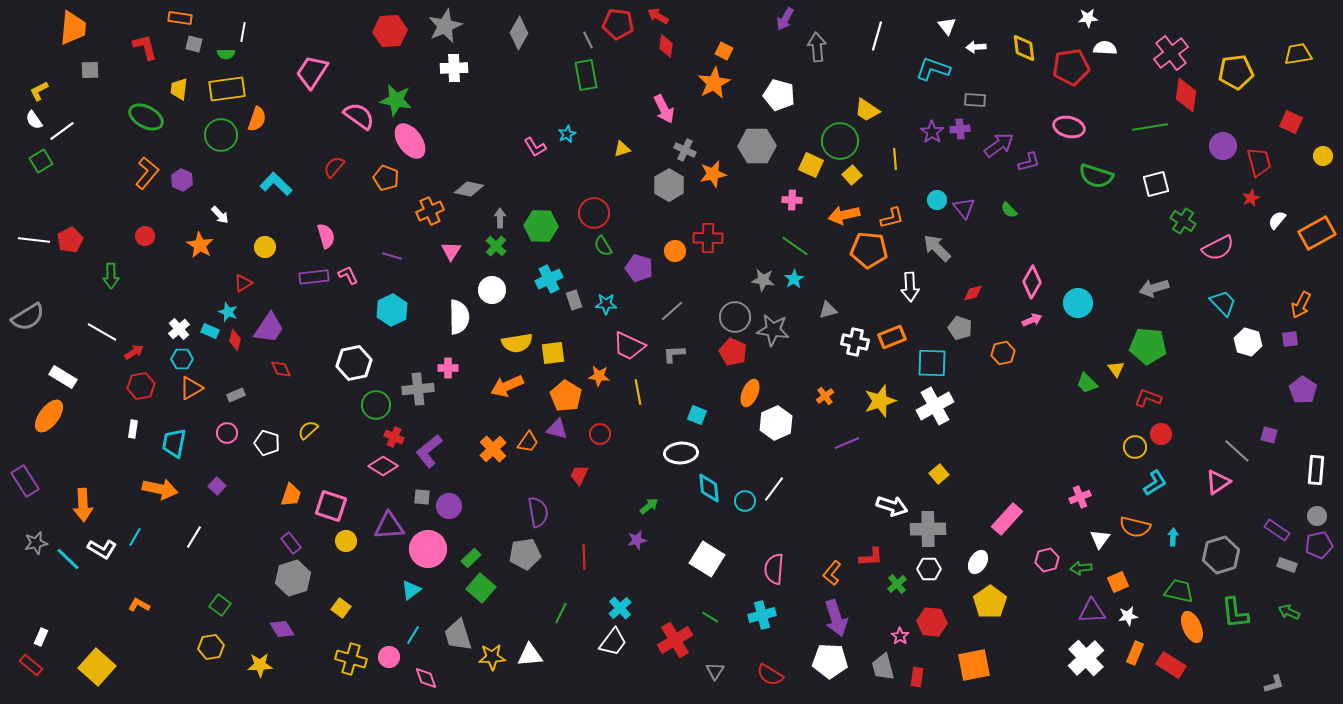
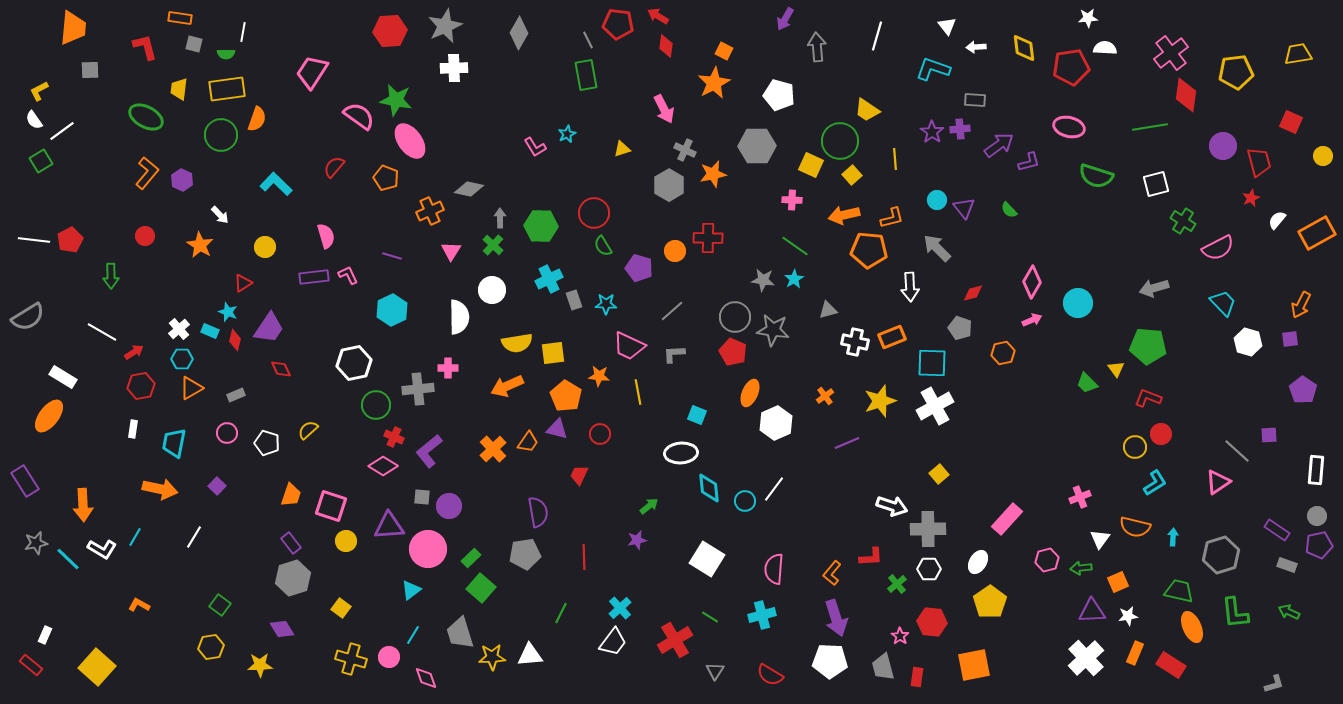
green cross at (496, 246): moved 3 px left, 1 px up
purple square at (1269, 435): rotated 18 degrees counterclockwise
gray trapezoid at (458, 635): moved 2 px right, 2 px up
white rectangle at (41, 637): moved 4 px right, 2 px up
